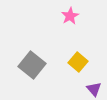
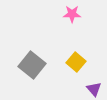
pink star: moved 2 px right, 2 px up; rotated 30 degrees clockwise
yellow square: moved 2 px left
